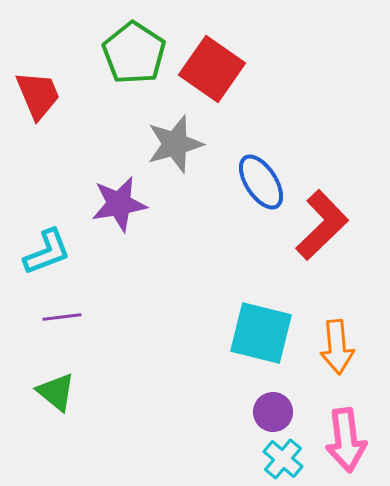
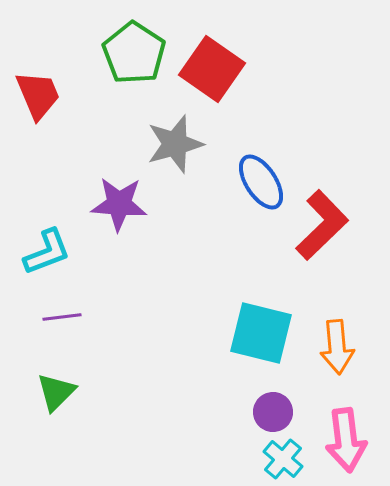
purple star: rotated 14 degrees clockwise
green triangle: rotated 36 degrees clockwise
